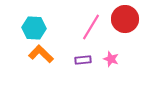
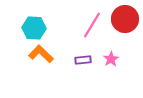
pink line: moved 1 px right, 2 px up
pink star: rotated 21 degrees clockwise
